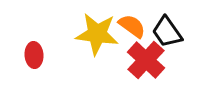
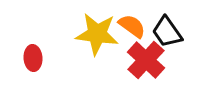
red ellipse: moved 1 px left, 3 px down
